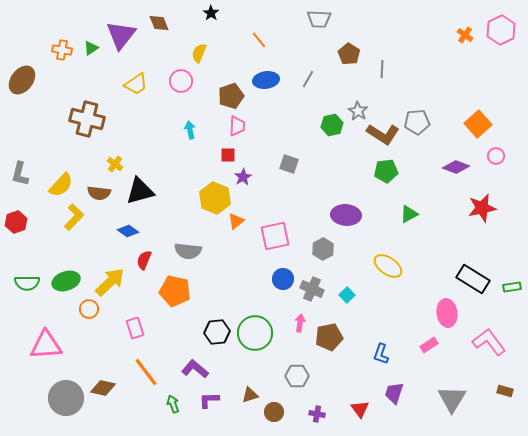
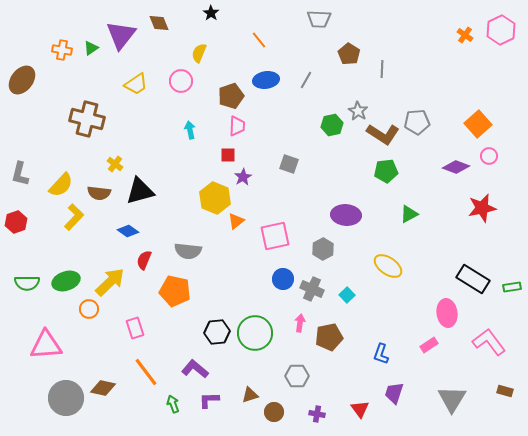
gray line at (308, 79): moved 2 px left, 1 px down
pink circle at (496, 156): moved 7 px left
